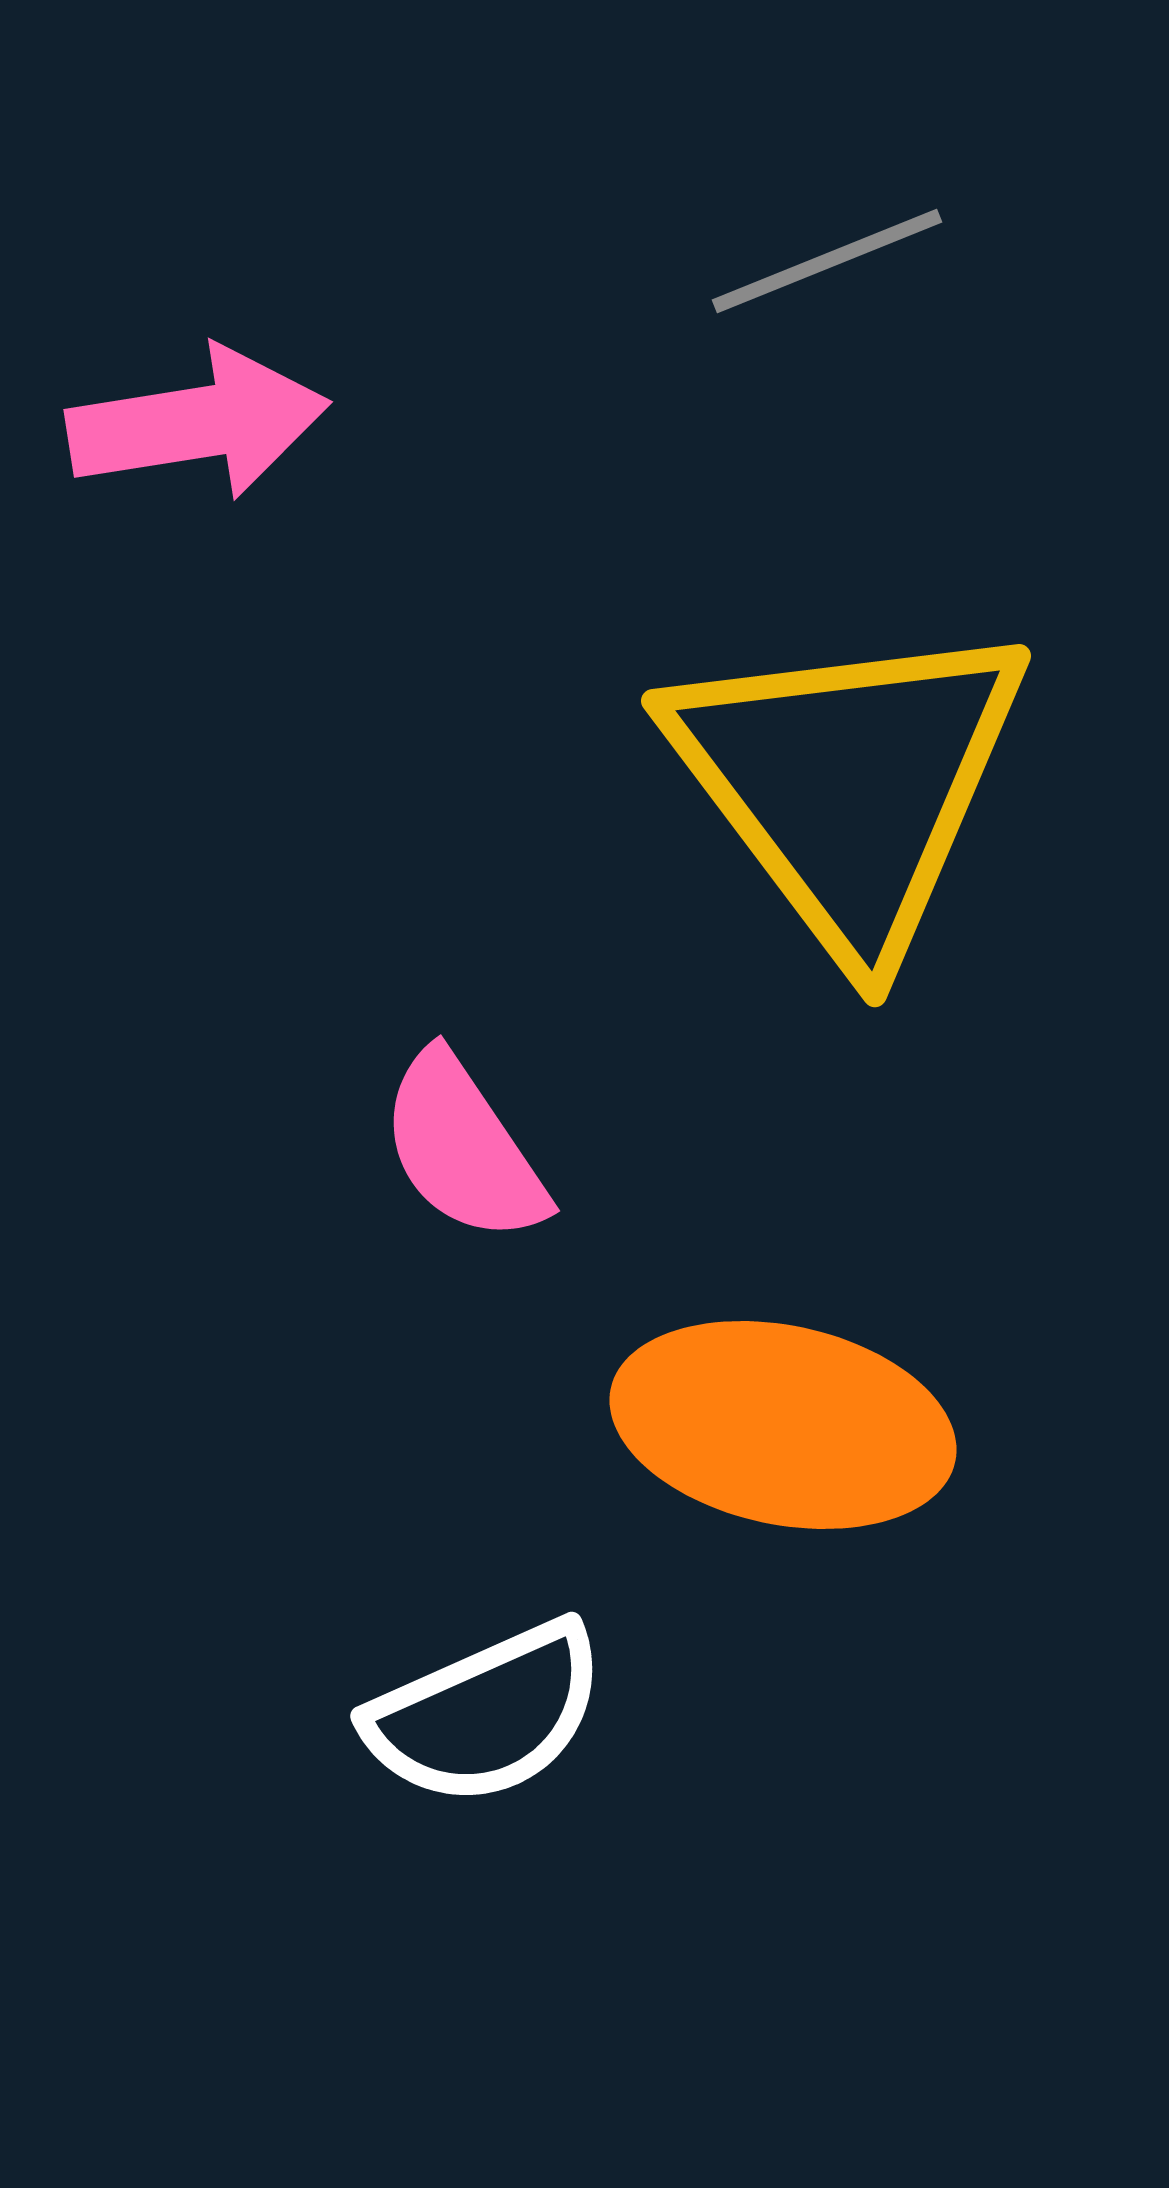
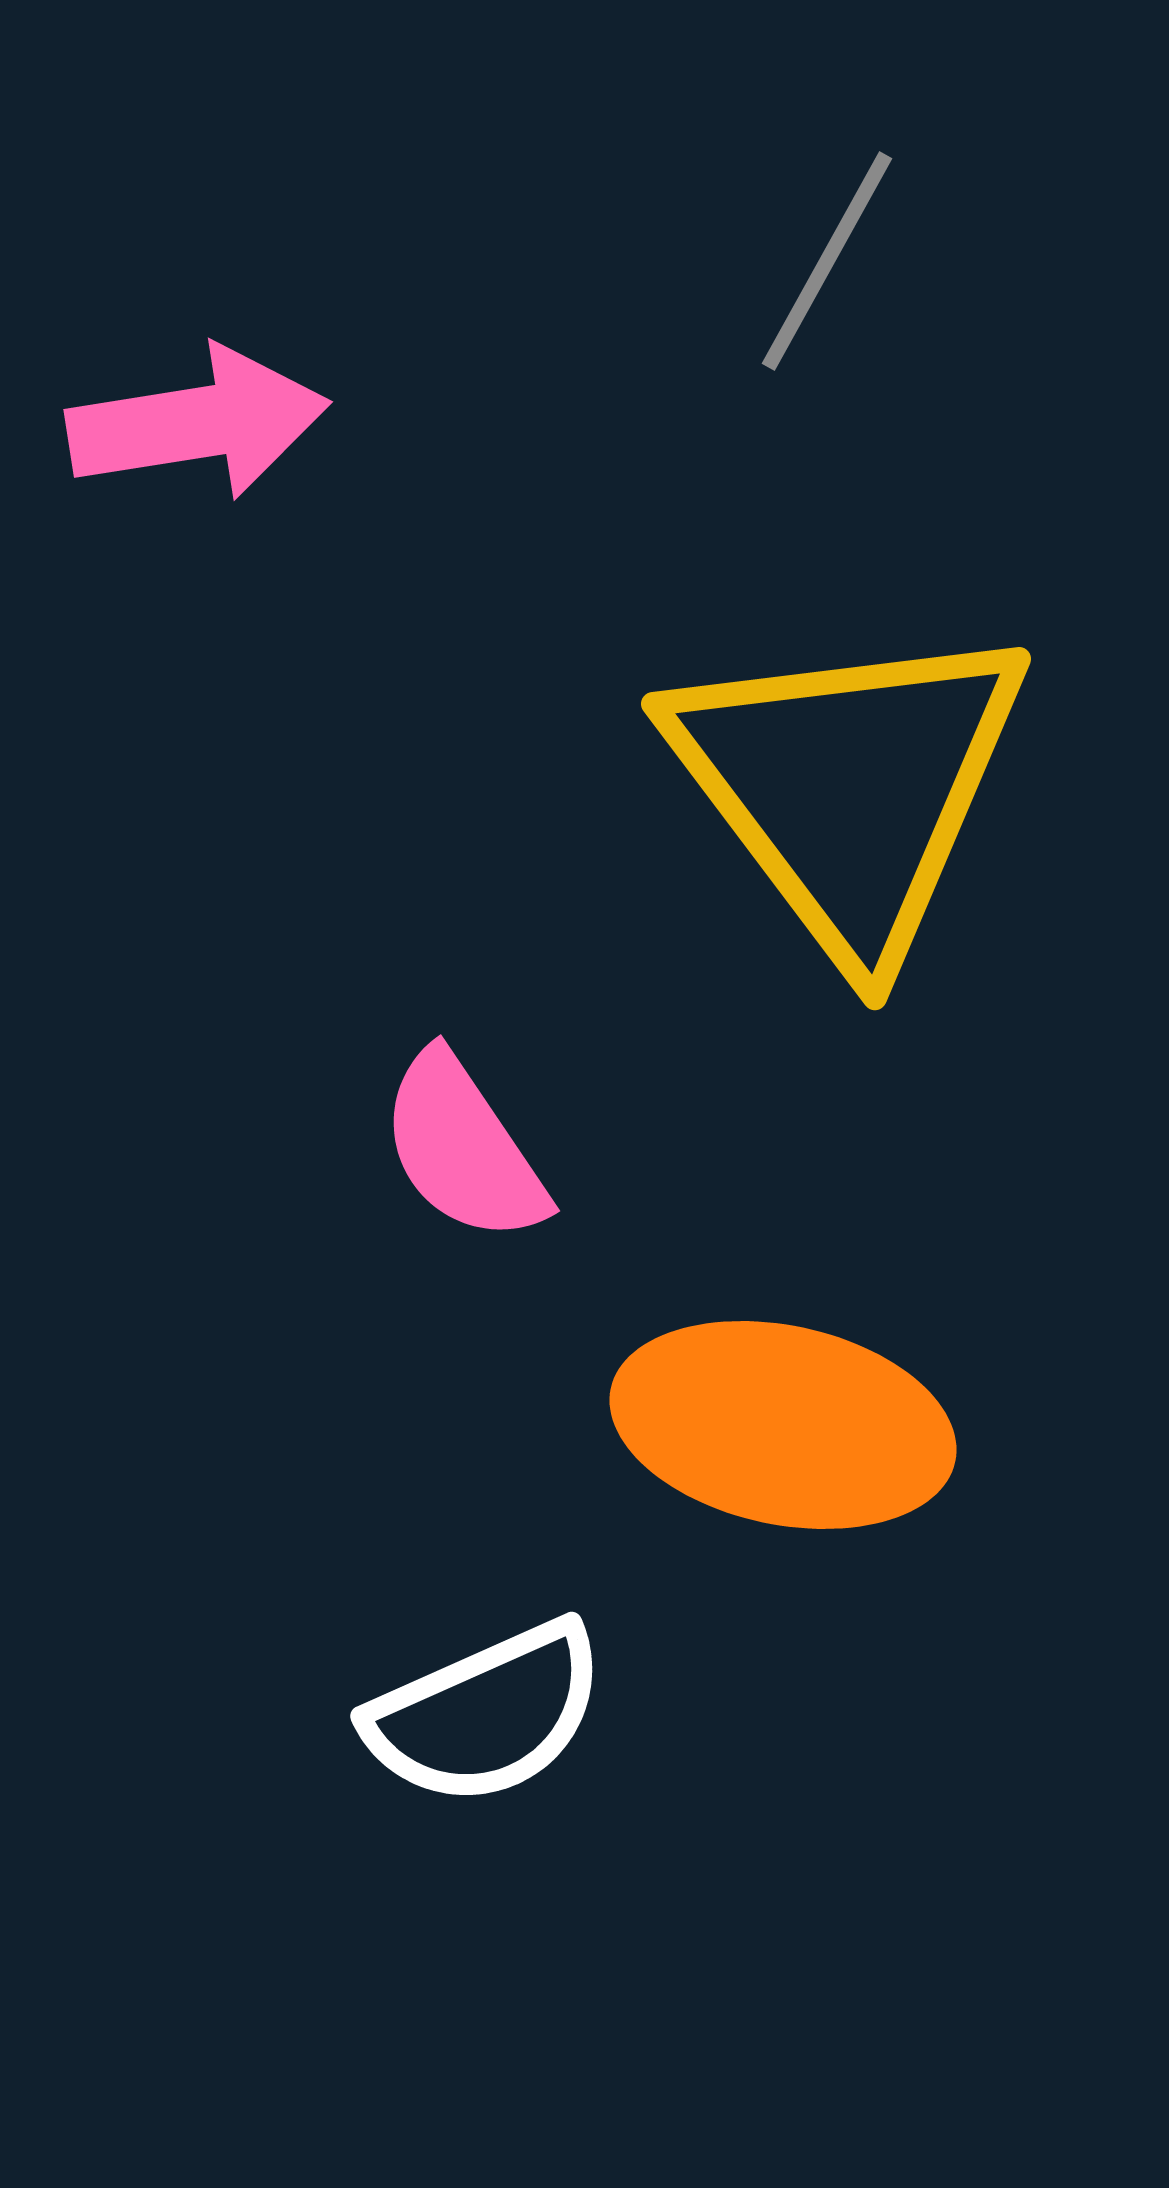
gray line: rotated 39 degrees counterclockwise
yellow triangle: moved 3 px down
